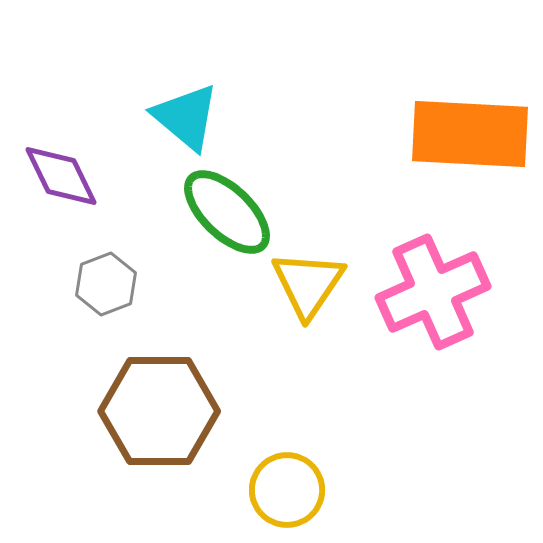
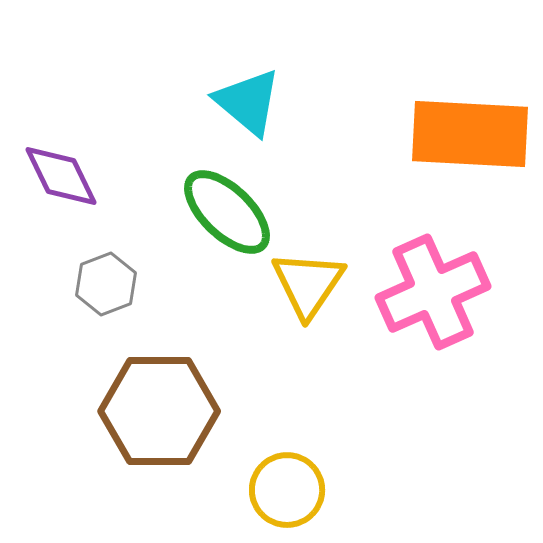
cyan triangle: moved 62 px right, 15 px up
